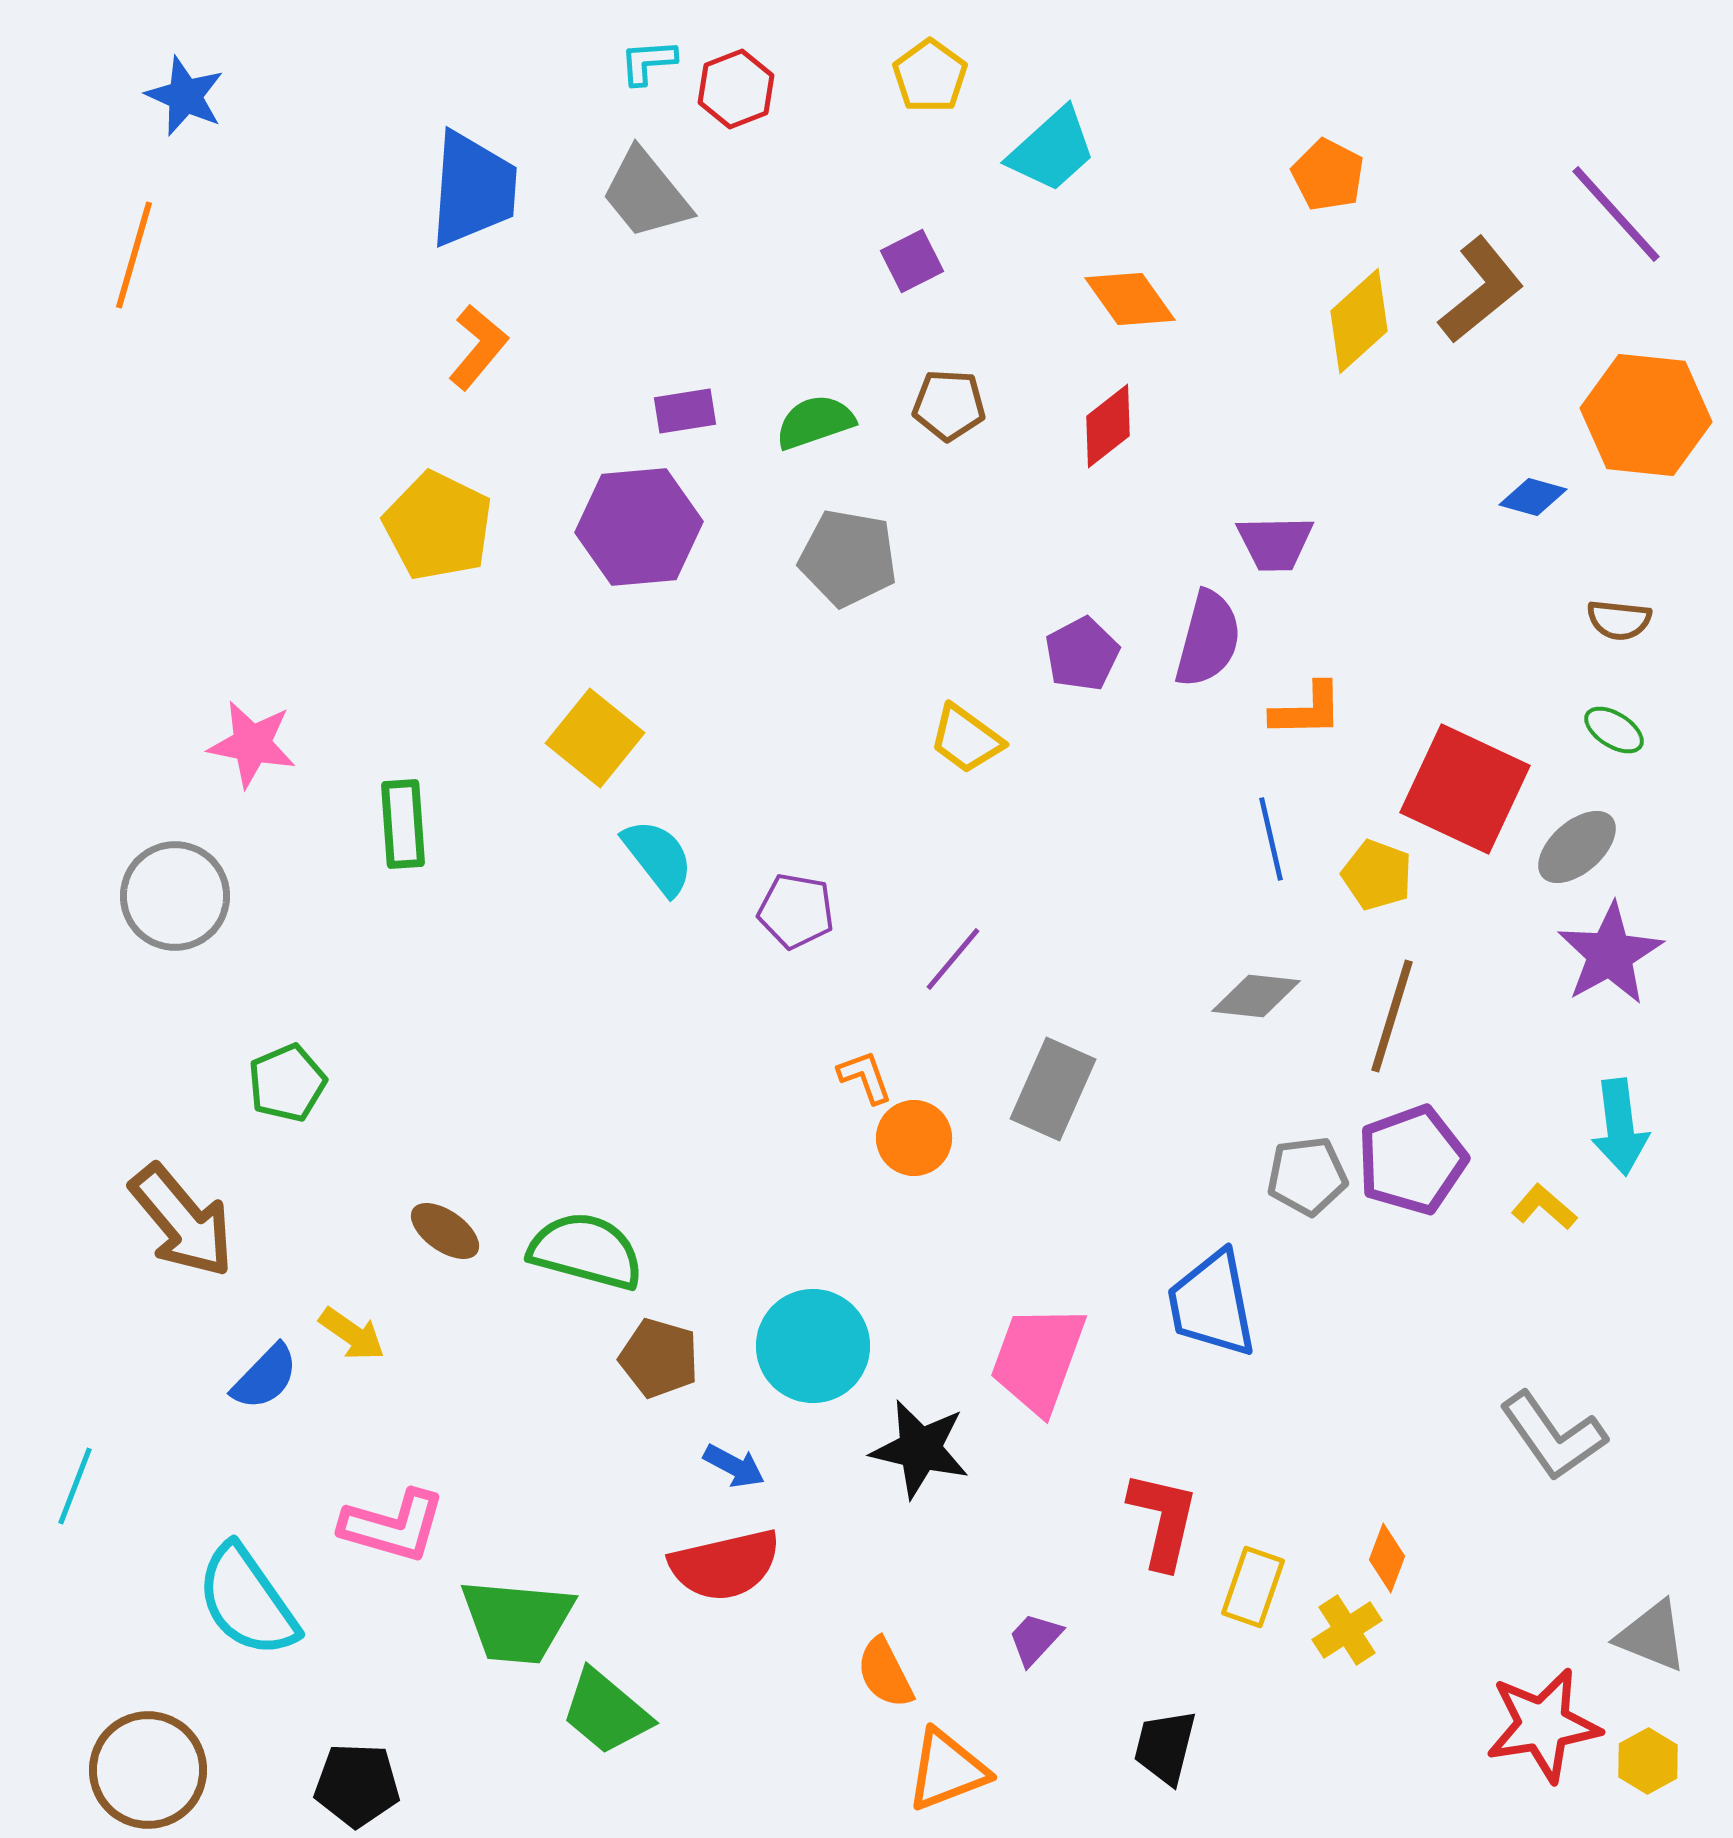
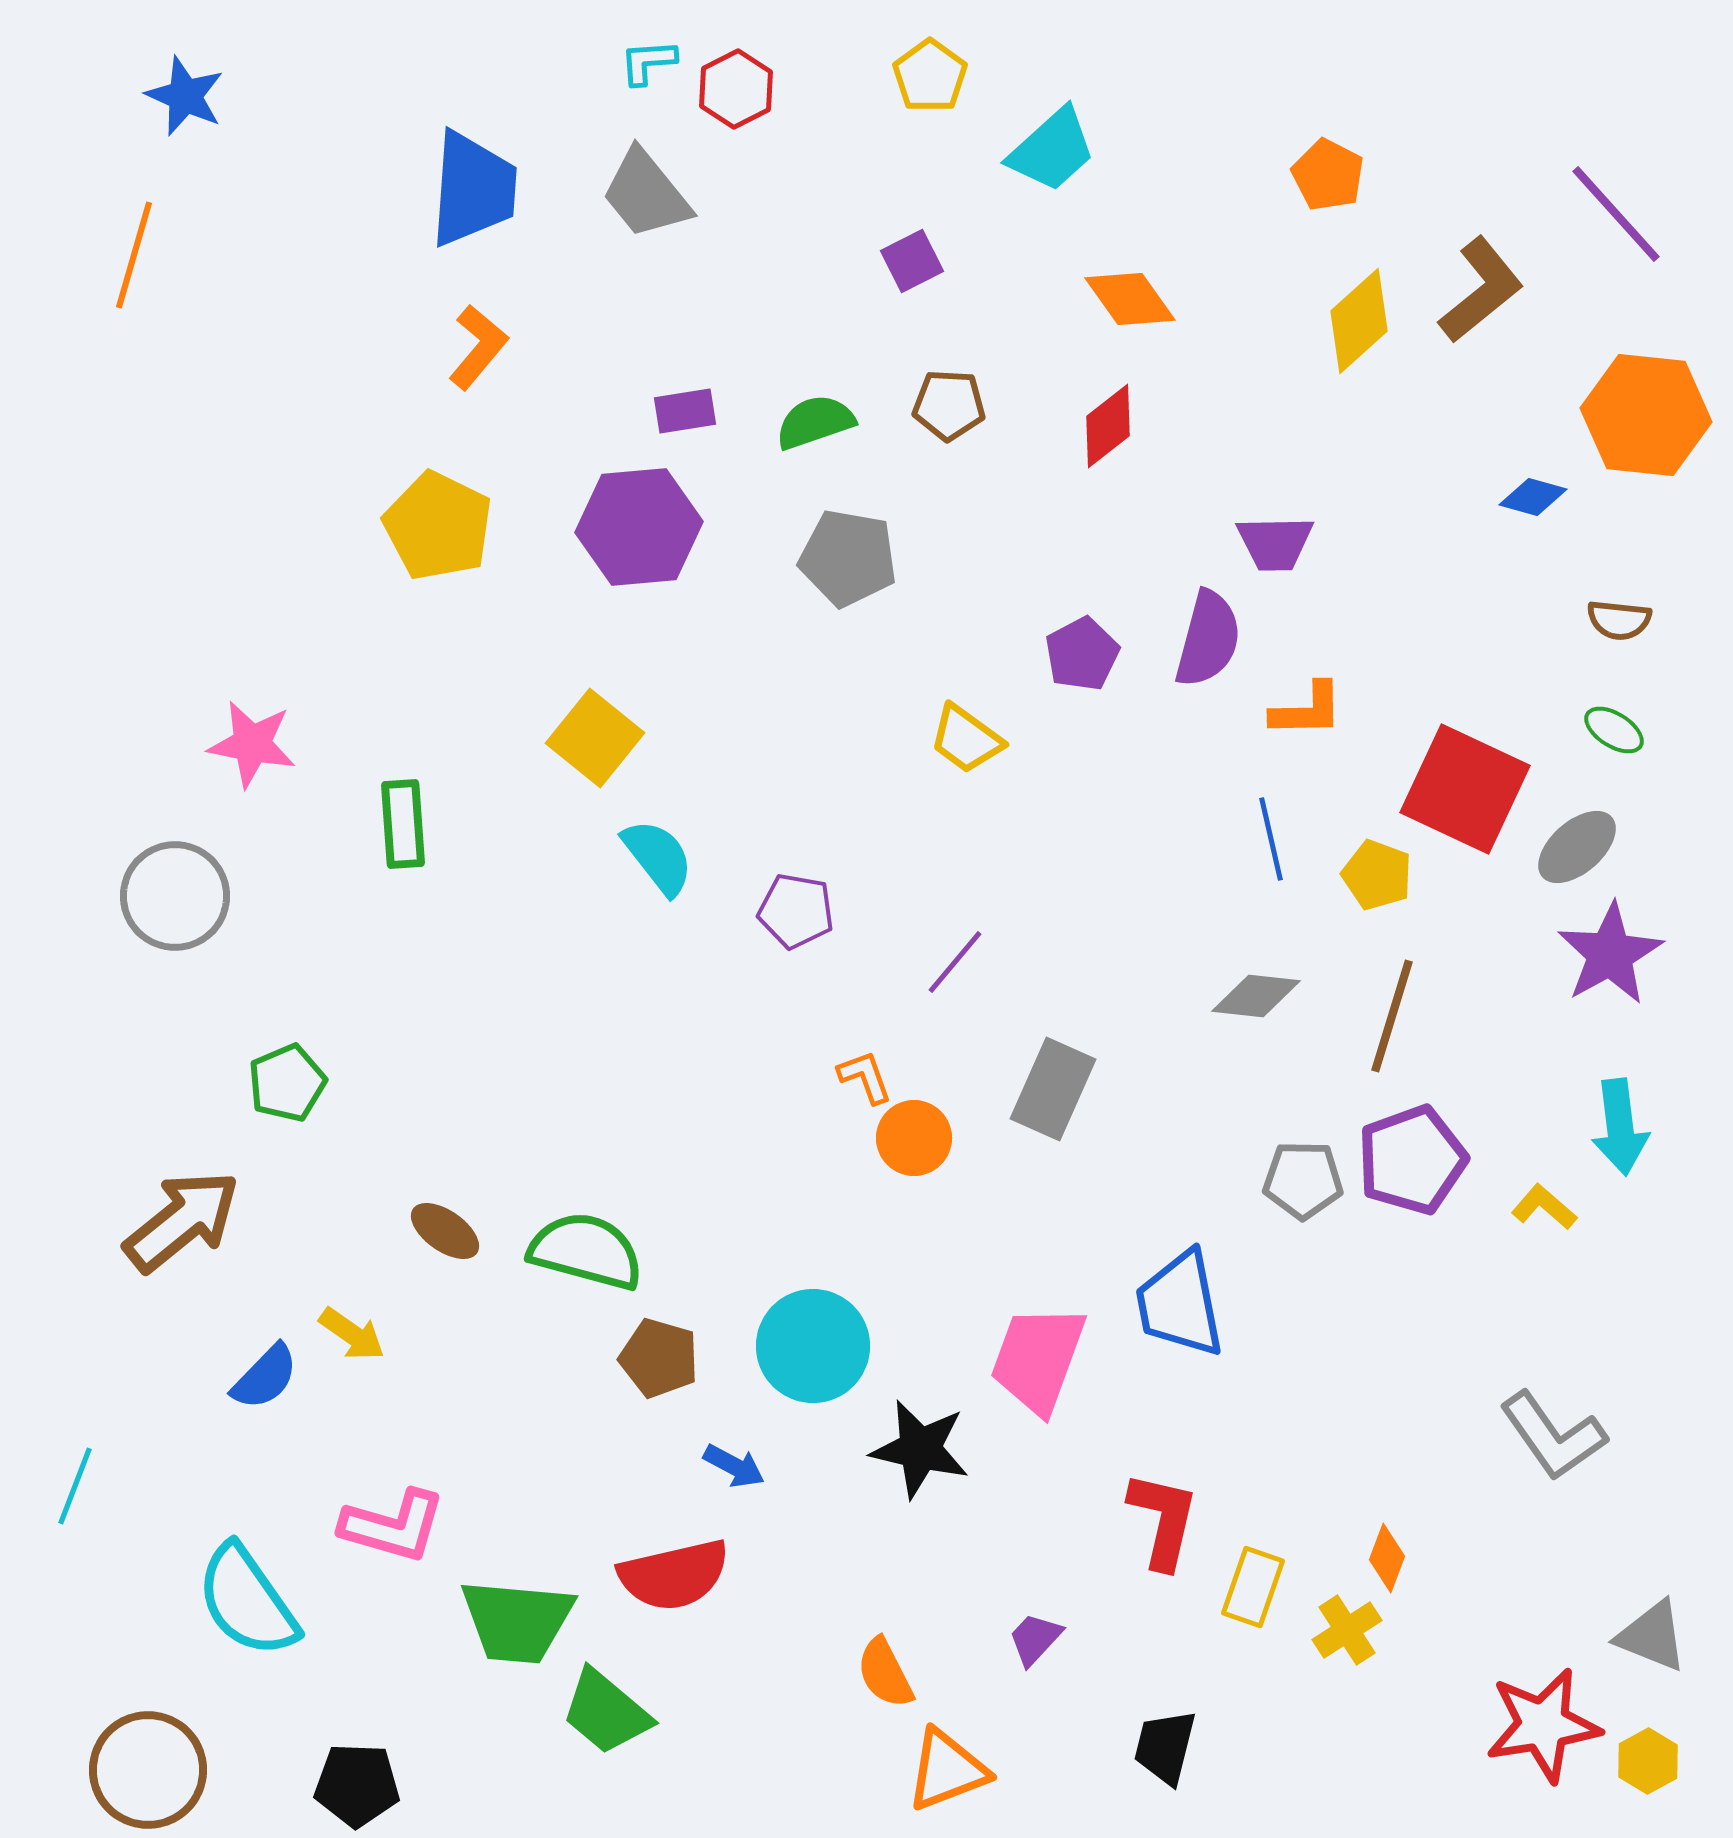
red hexagon at (736, 89): rotated 6 degrees counterclockwise
purple line at (953, 959): moved 2 px right, 3 px down
gray pentagon at (1307, 1176): moved 4 px left, 4 px down; rotated 8 degrees clockwise
brown arrow at (182, 1221): rotated 89 degrees counterclockwise
blue trapezoid at (1212, 1304): moved 32 px left
red semicircle at (725, 1565): moved 51 px left, 10 px down
